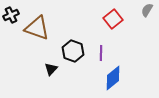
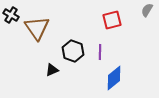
black cross: rotated 35 degrees counterclockwise
red square: moved 1 px left, 1 px down; rotated 24 degrees clockwise
brown triangle: rotated 36 degrees clockwise
purple line: moved 1 px left, 1 px up
black triangle: moved 1 px right, 1 px down; rotated 24 degrees clockwise
blue diamond: moved 1 px right
